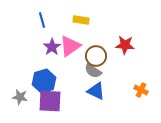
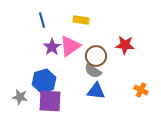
blue triangle: rotated 18 degrees counterclockwise
